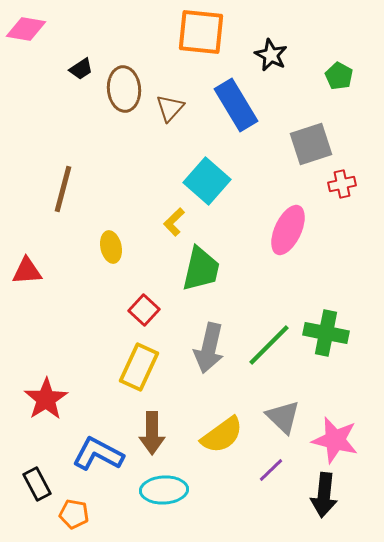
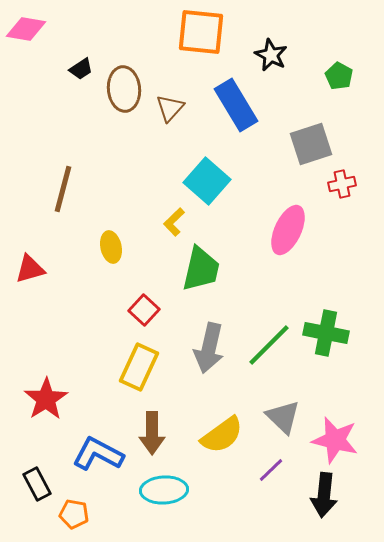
red triangle: moved 3 px right, 2 px up; rotated 12 degrees counterclockwise
